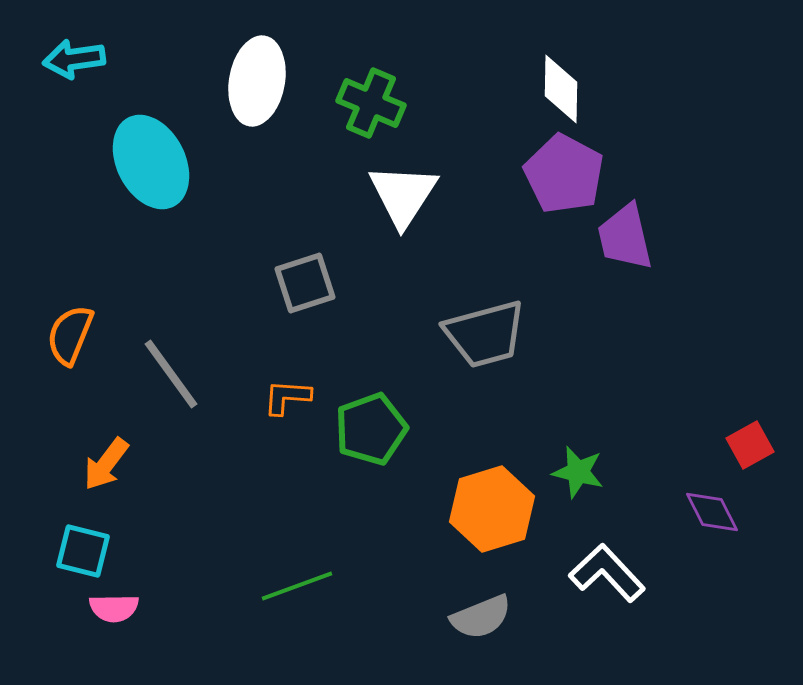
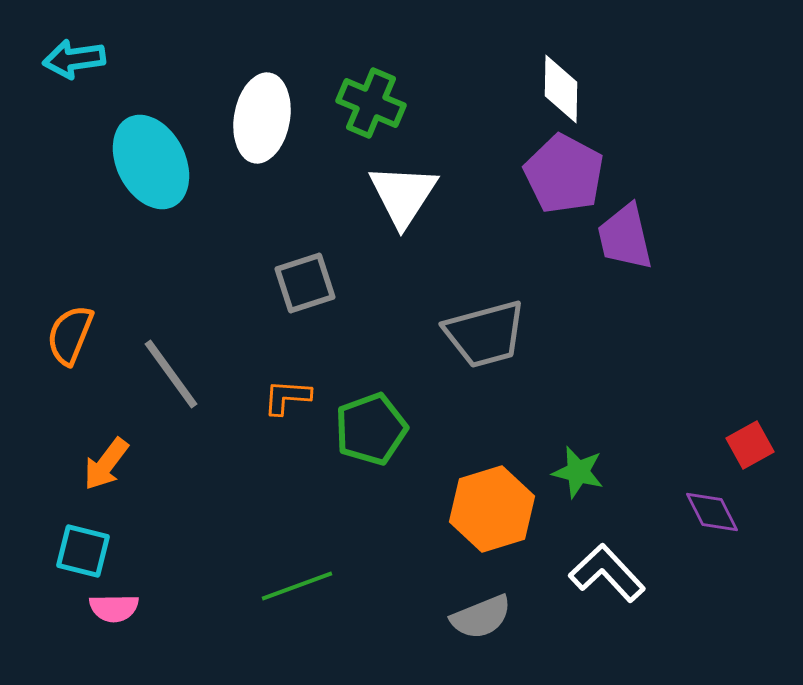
white ellipse: moved 5 px right, 37 px down
